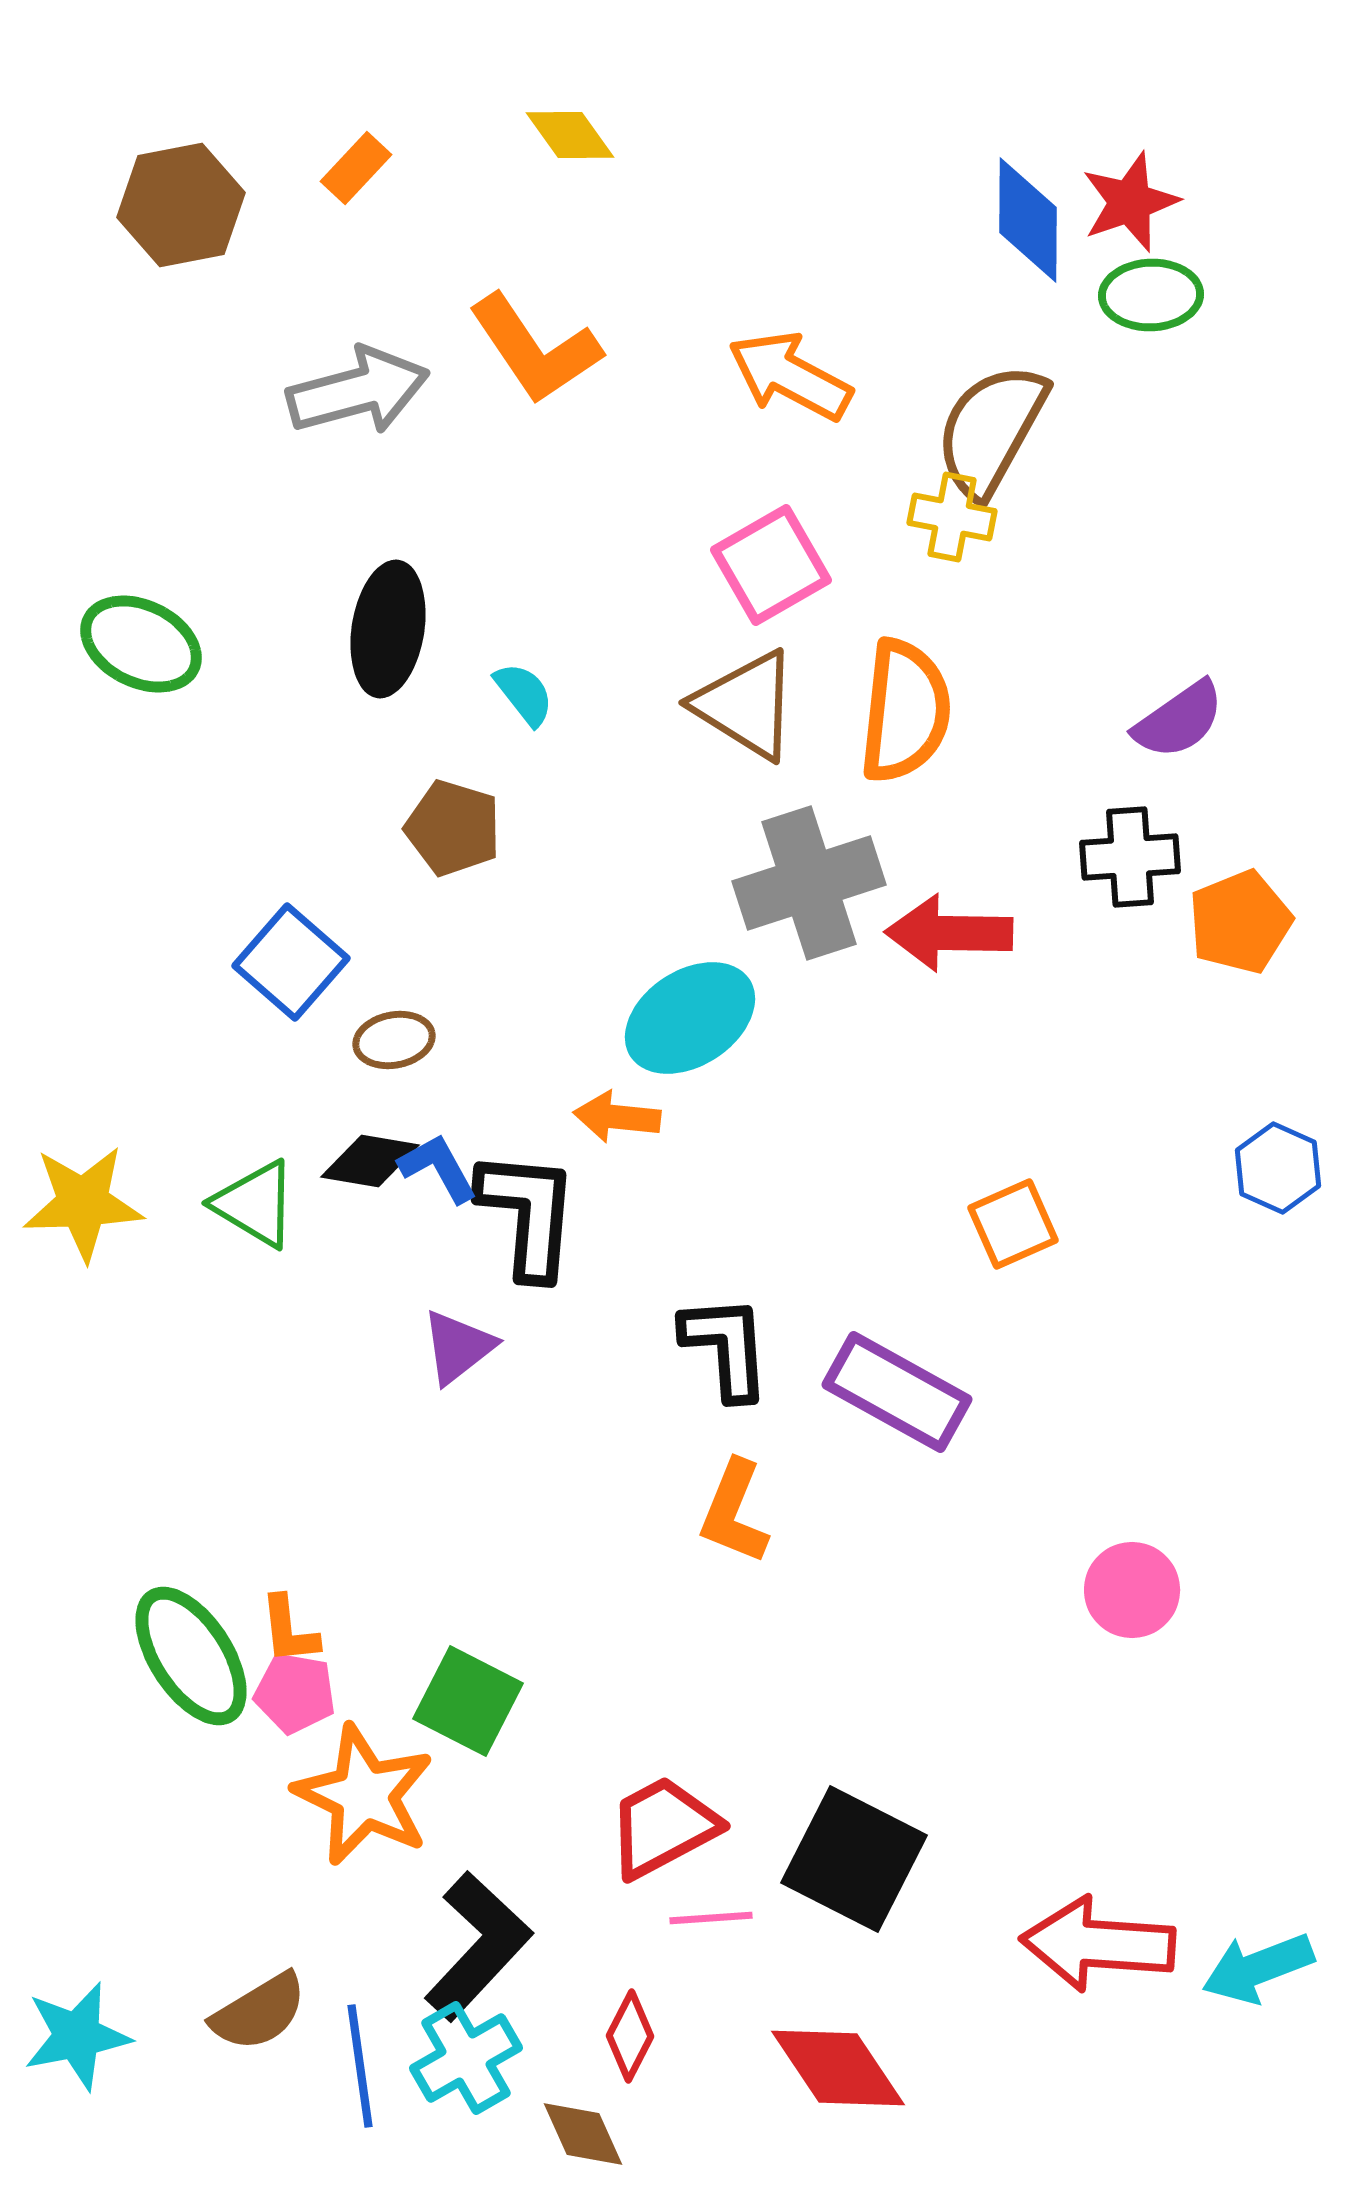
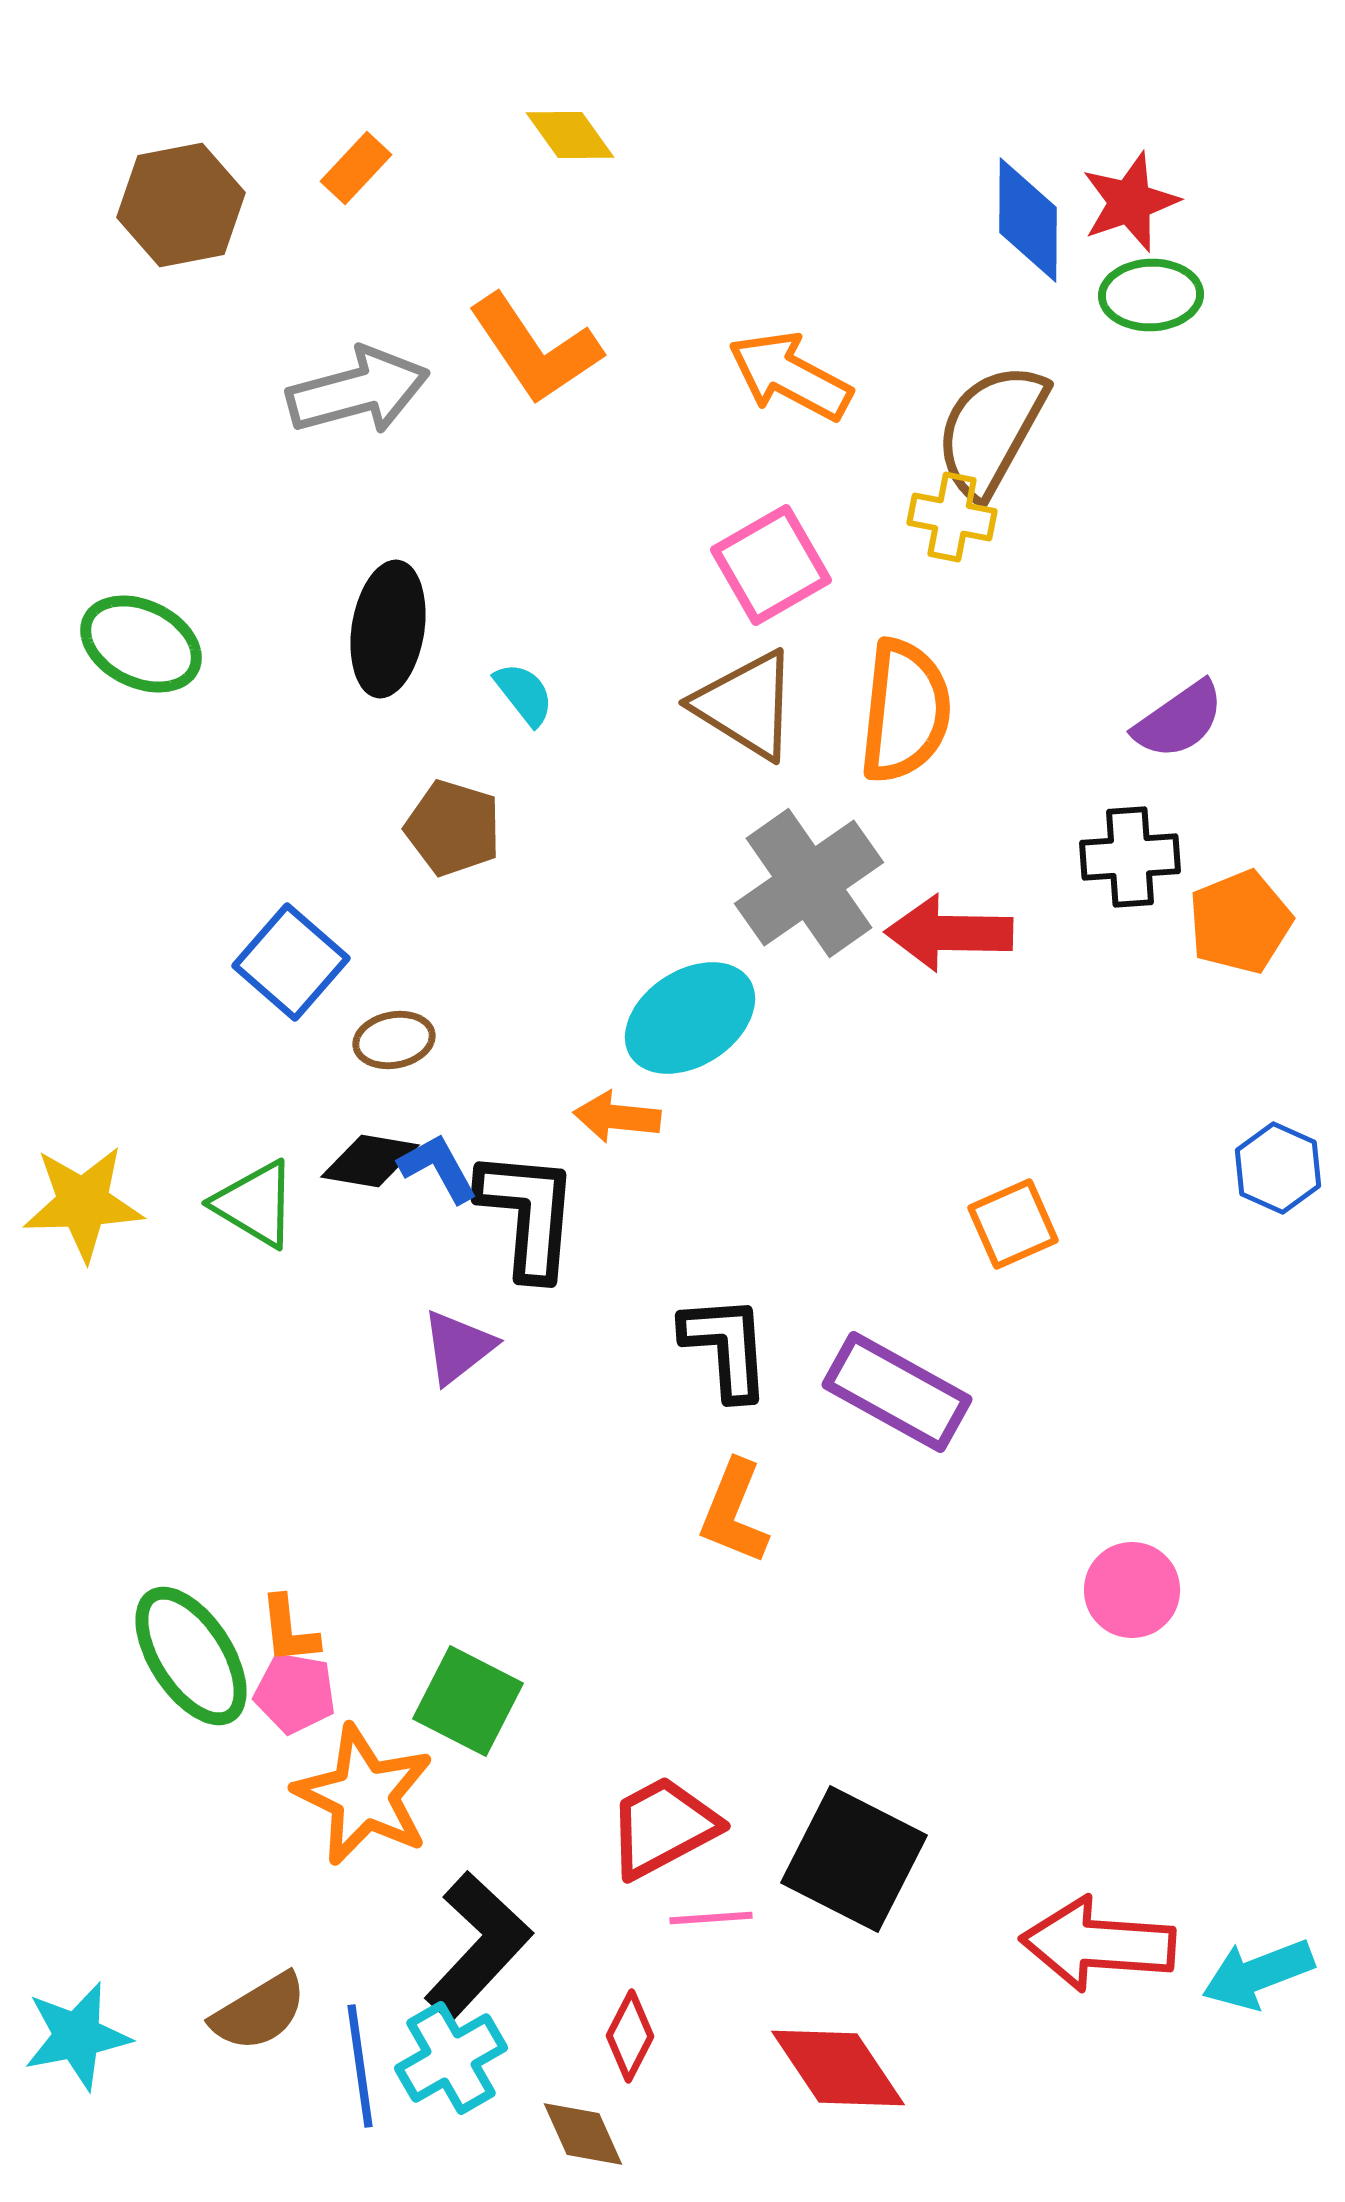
gray cross at (809, 883): rotated 17 degrees counterclockwise
cyan arrow at (1258, 1968): moved 6 px down
cyan cross at (466, 2058): moved 15 px left
